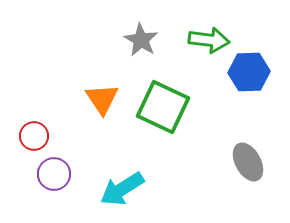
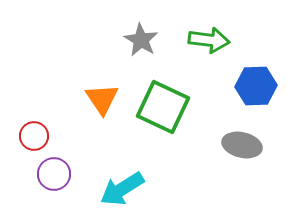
blue hexagon: moved 7 px right, 14 px down
gray ellipse: moved 6 px left, 17 px up; rotated 48 degrees counterclockwise
